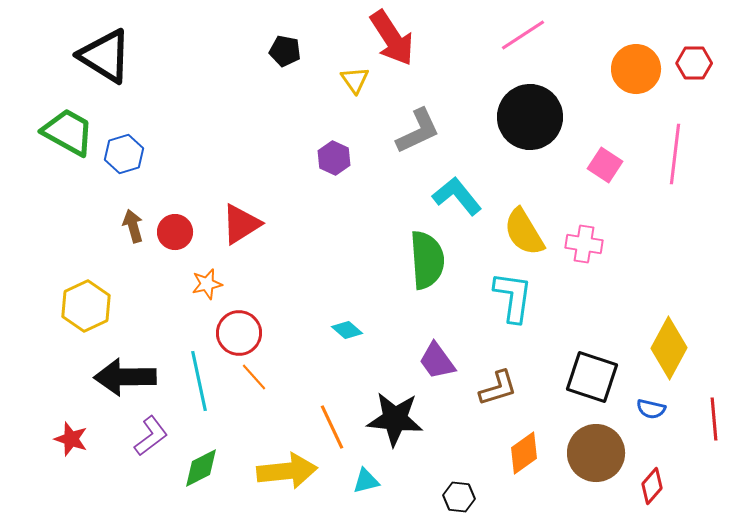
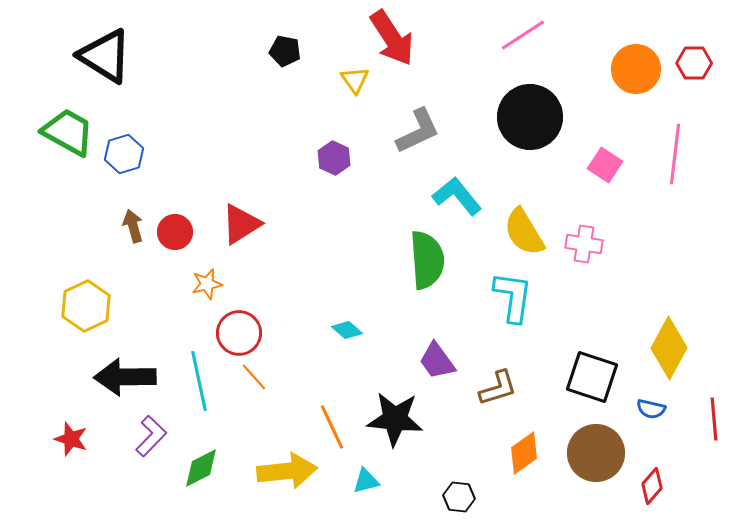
purple L-shape at (151, 436): rotated 9 degrees counterclockwise
